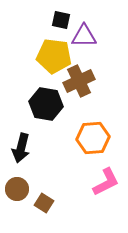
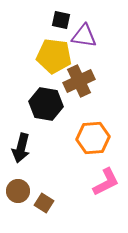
purple triangle: rotated 8 degrees clockwise
brown circle: moved 1 px right, 2 px down
